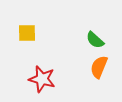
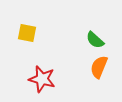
yellow square: rotated 12 degrees clockwise
